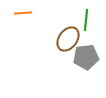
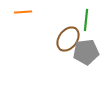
orange line: moved 1 px up
gray pentagon: moved 5 px up
